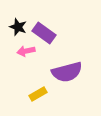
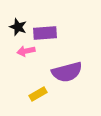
purple rectangle: moved 1 px right; rotated 40 degrees counterclockwise
